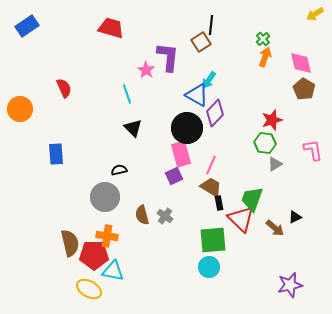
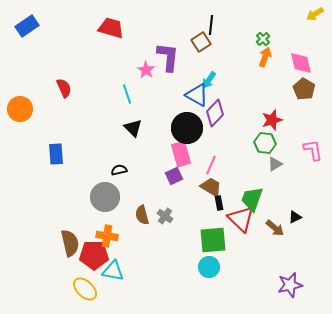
yellow ellipse at (89, 289): moved 4 px left; rotated 15 degrees clockwise
